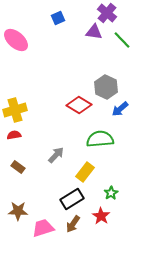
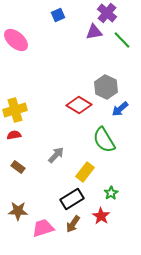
blue square: moved 3 px up
purple triangle: rotated 18 degrees counterclockwise
green semicircle: moved 4 px right, 1 px down; rotated 116 degrees counterclockwise
